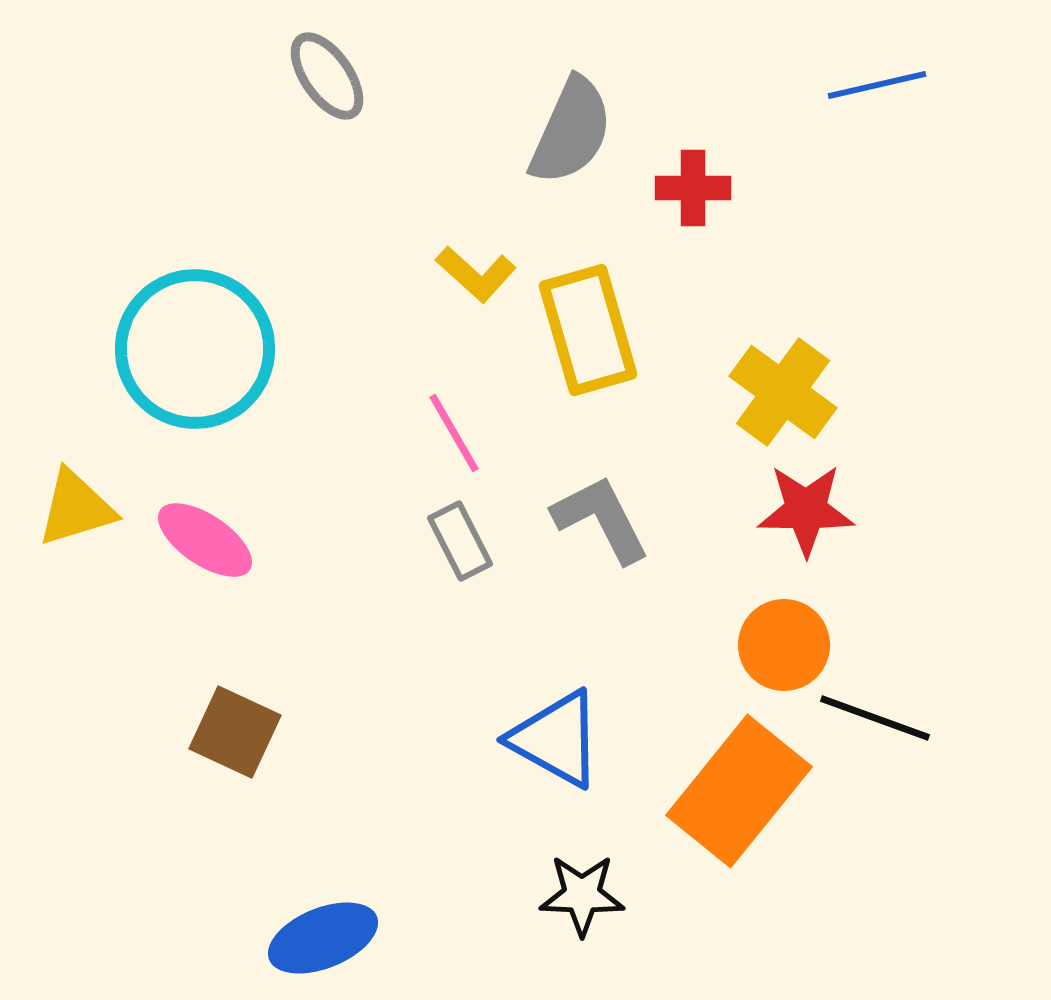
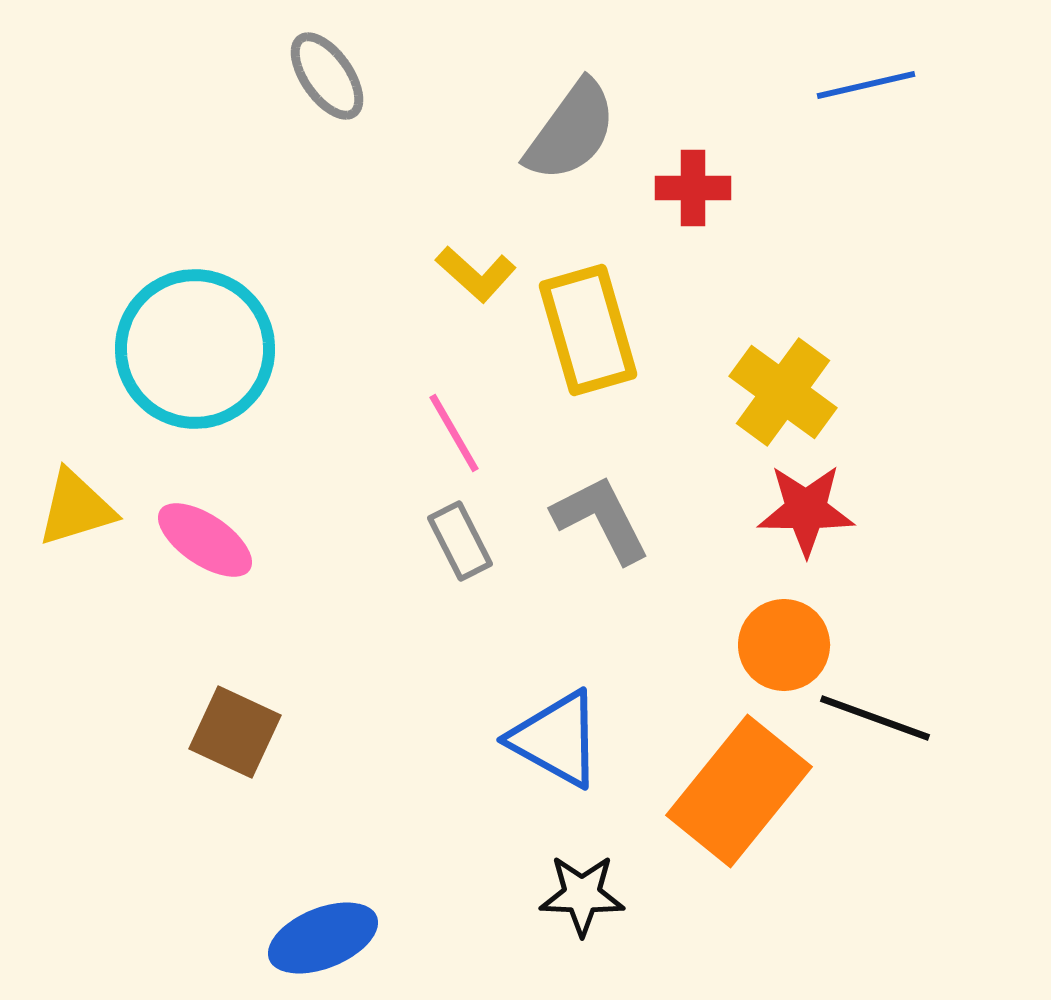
blue line: moved 11 px left
gray semicircle: rotated 12 degrees clockwise
